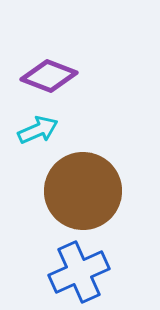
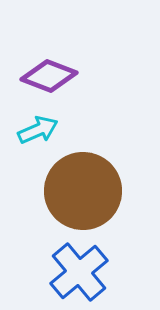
blue cross: rotated 16 degrees counterclockwise
